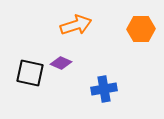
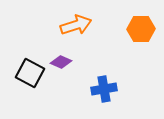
purple diamond: moved 1 px up
black square: rotated 16 degrees clockwise
